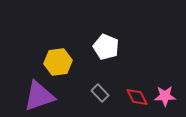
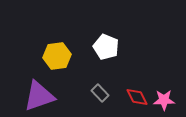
yellow hexagon: moved 1 px left, 6 px up
pink star: moved 1 px left, 4 px down
